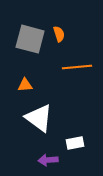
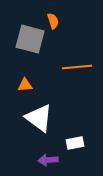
orange semicircle: moved 6 px left, 13 px up
